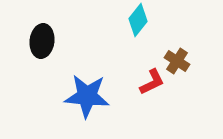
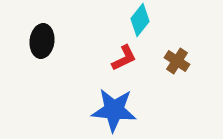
cyan diamond: moved 2 px right
red L-shape: moved 28 px left, 24 px up
blue star: moved 27 px right, 14 px down
